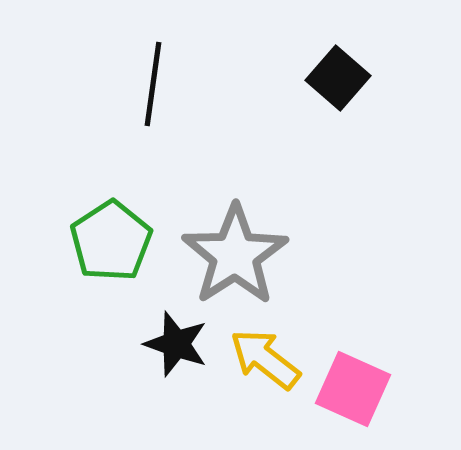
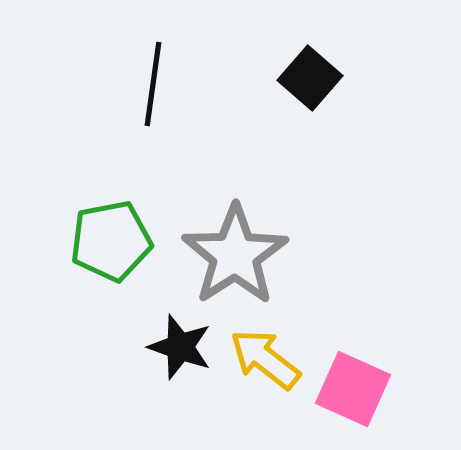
black square: moved 28 px left
green pentagon: rotated 22 degrees clockwise
black star: moved 4 px right, 3 px down
